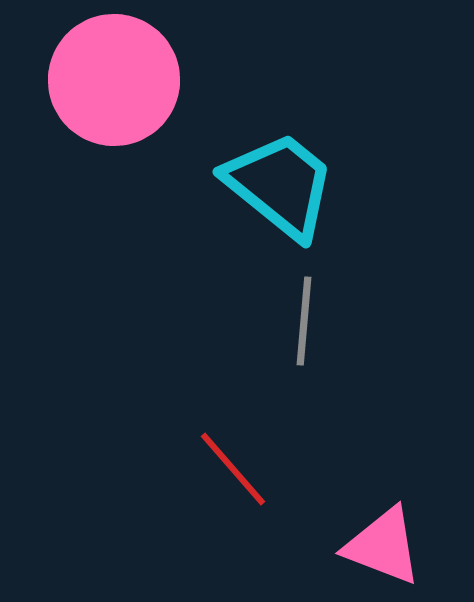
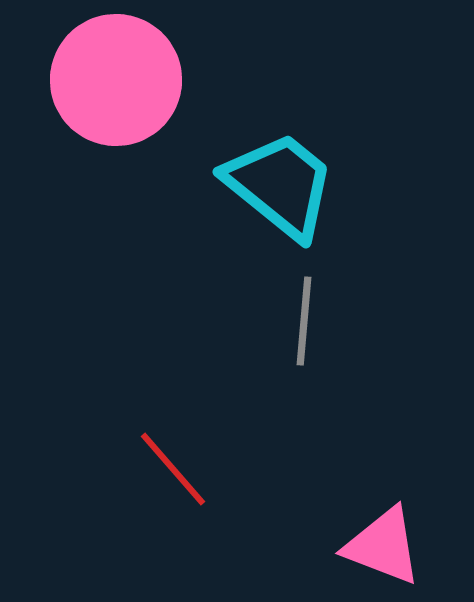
pink circle: moved 2 px right
red line: moved 60 px left
